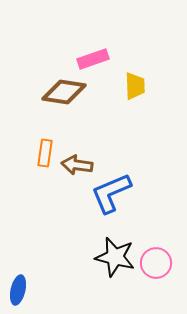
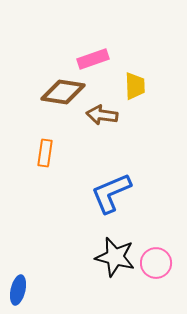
brown diamond: moved 1 px left
brown arrow: moved 25 px right, 50 px up
